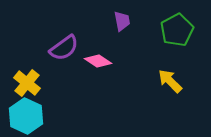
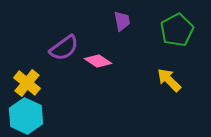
yellow arrow: moved 1 px left, 1 px up
